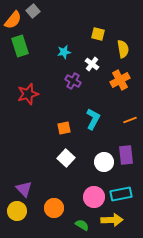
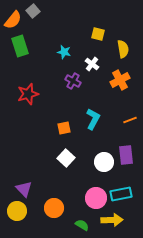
cyan star: rotated 24 degrees clockwise
pink circle: moved 2 px right, 1 px down
